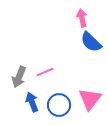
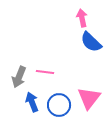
pink line: rotated 30 degrees clockwise
pink triangle: moved 1 px left, 1 px up
